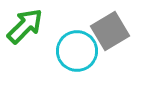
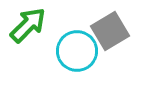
green arrow: moved 3 px right, 1 px up
